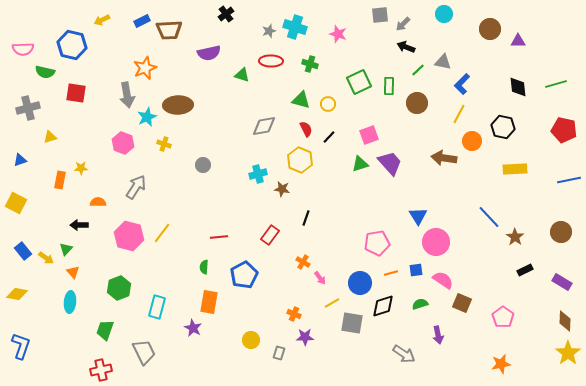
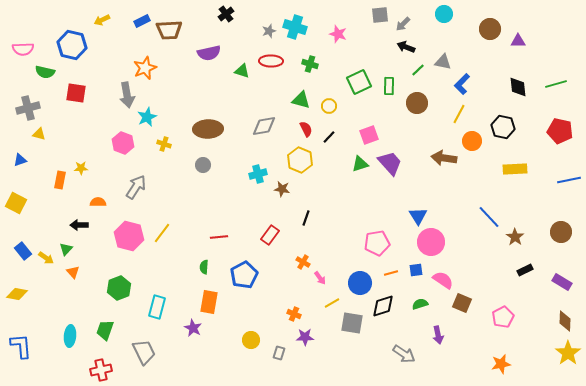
green triangle at (242, 75): moved 4 px up
yellow circle at (328, 104): moved 1 px right, 2 px down
brown ellipse at (178, 105): moved 30 px right, 24 px down
red pentagon at (564, 130): moved 4 px left, 1 px down
yellow triangle at (50, 137): moved 11 px left, 3 px up; rotated 32 degrees clockwise
pink circle at (436, 242): moved 5 px left
cyan ellipse at (70, 302): moved 34 px down
pink pentagon at (503, 317): rotated 10 degrees clockwise
blue L-shape at (21, 346): rotated 24 degrees counterclockwise
